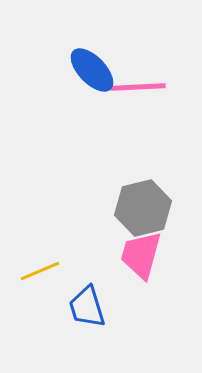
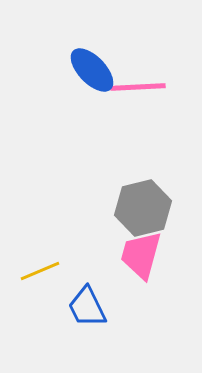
blue trapezoid: rotated 9 degrees counterclockwise
